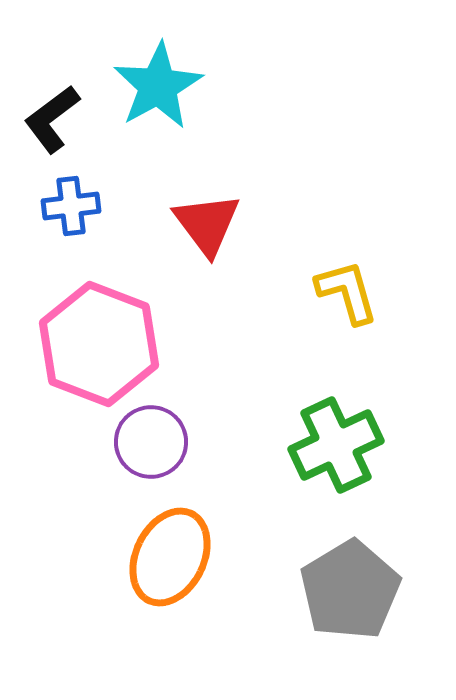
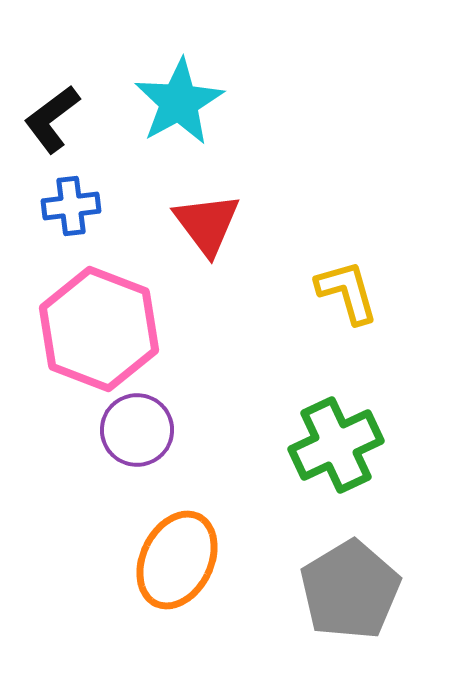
cyan star: moved 21 px right, 16 px down
pink hexagon: moved 15 px up
purple circle: moved 14 px left, 12 px up
orange ellipse: moved 7 px right, 3 px down
